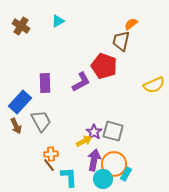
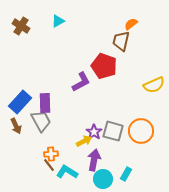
purple rectangle: moved 20 px down
orange circle: moved 27 px right, 33 px up
cyan L-shape: moved 2 px left, 5 px up; rotated 55 degrees counterclockwise
